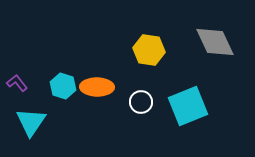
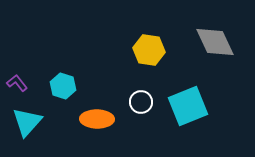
orange ellipse: moved 32 px down
cyan triangle: moved 4 px left; rotated 8 degrees clockwise
